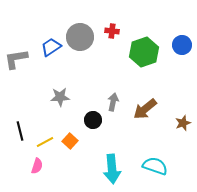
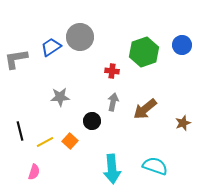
red cross: moved 40 px down
black circle: moved 1 px left, 1 px down
pink semicircle: moved 3 px left, 6 px down
